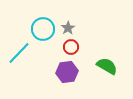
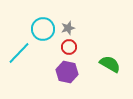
gray star: rotated 16 degrees clockwise
red circle: moved 2 px left
green semicircle: moved 3 px right, 2 px up
purple hexagon: rotated 20 degrees clockwise
